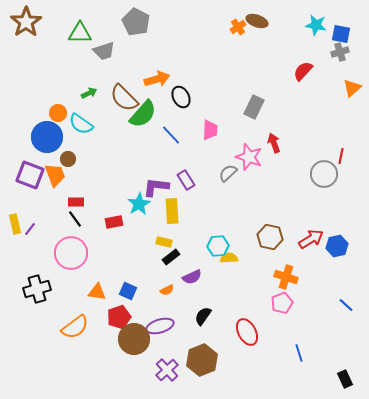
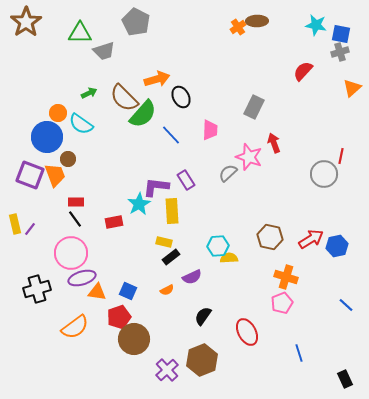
brown ellipse at (257, 21): rotated 20 degrees counterclockwise
purple ellipse at (160, 326): moved 78 px left, 48 px up
